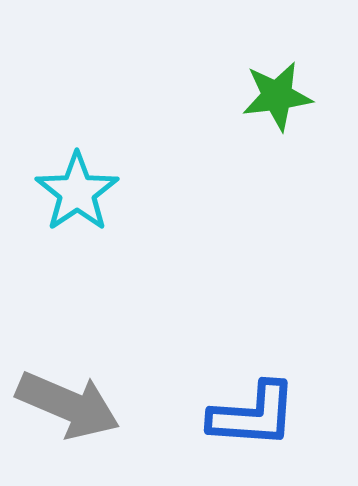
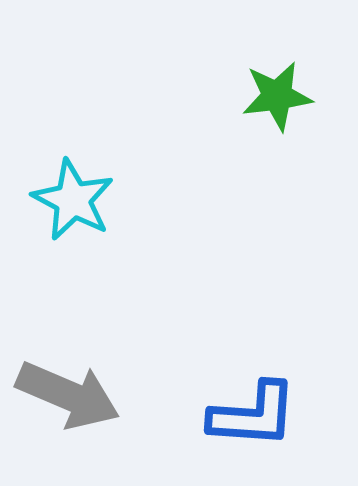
cyan star: moved 4 px left, 8 px down; rotated 10 degrees counterclockwise
gray arrow: moved 10 px up
